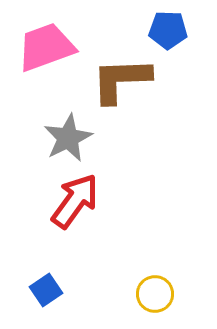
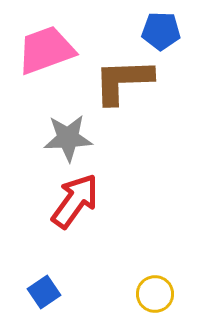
blue pentagon: moved 7 px left, 1 px down
pink trapezoid: moved 3 px down
brown L-shape: moved 2 px right, 1 px down
gray star: rotated 24 degrees clockwise
blue square: moved 2 px left, 2 px down
